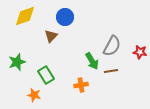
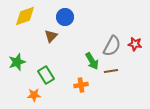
red star: moved 5 px left, 8 px up
orange star: rotated 16 degrees counterclockwise
